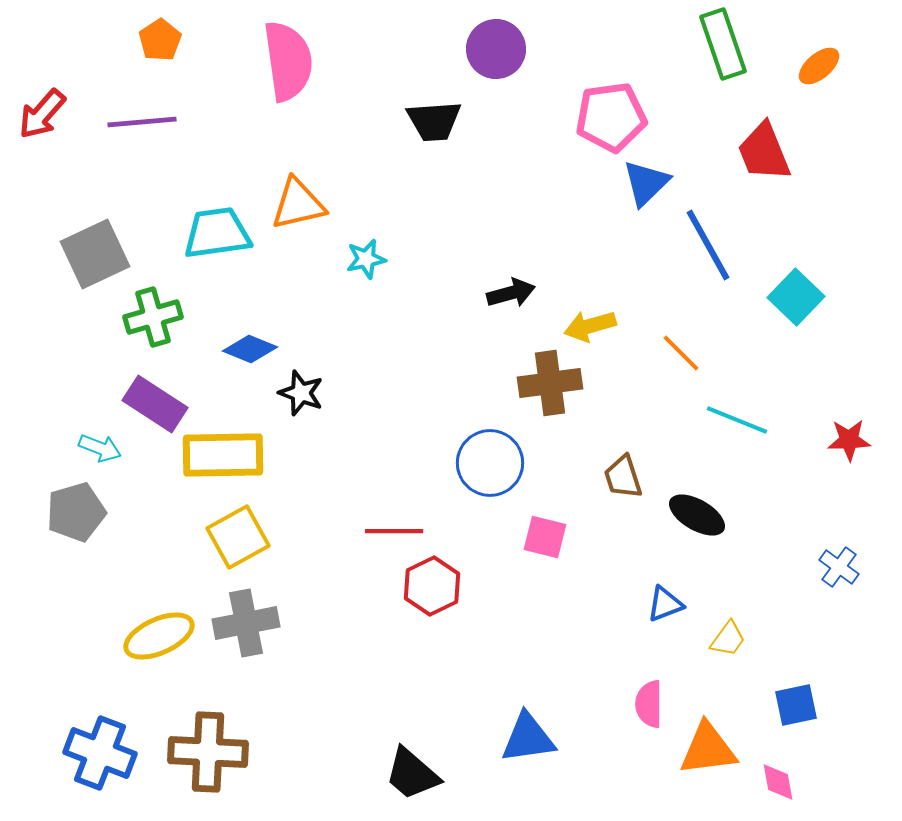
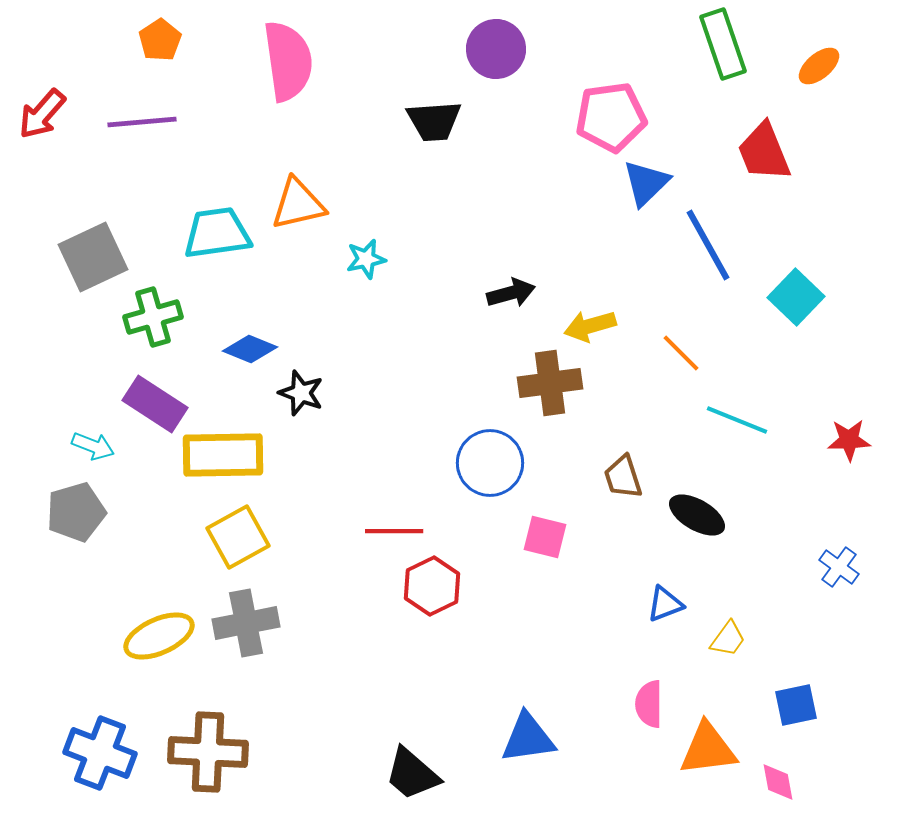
gray square at (95, 254): moved 2 px left, 3 px down
cyan arrow at (100, 448): moved 7 px left, 2 px up
